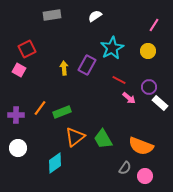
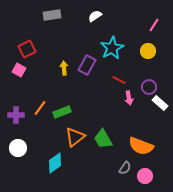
pink arrow: rotated 40 degrees clockwise
